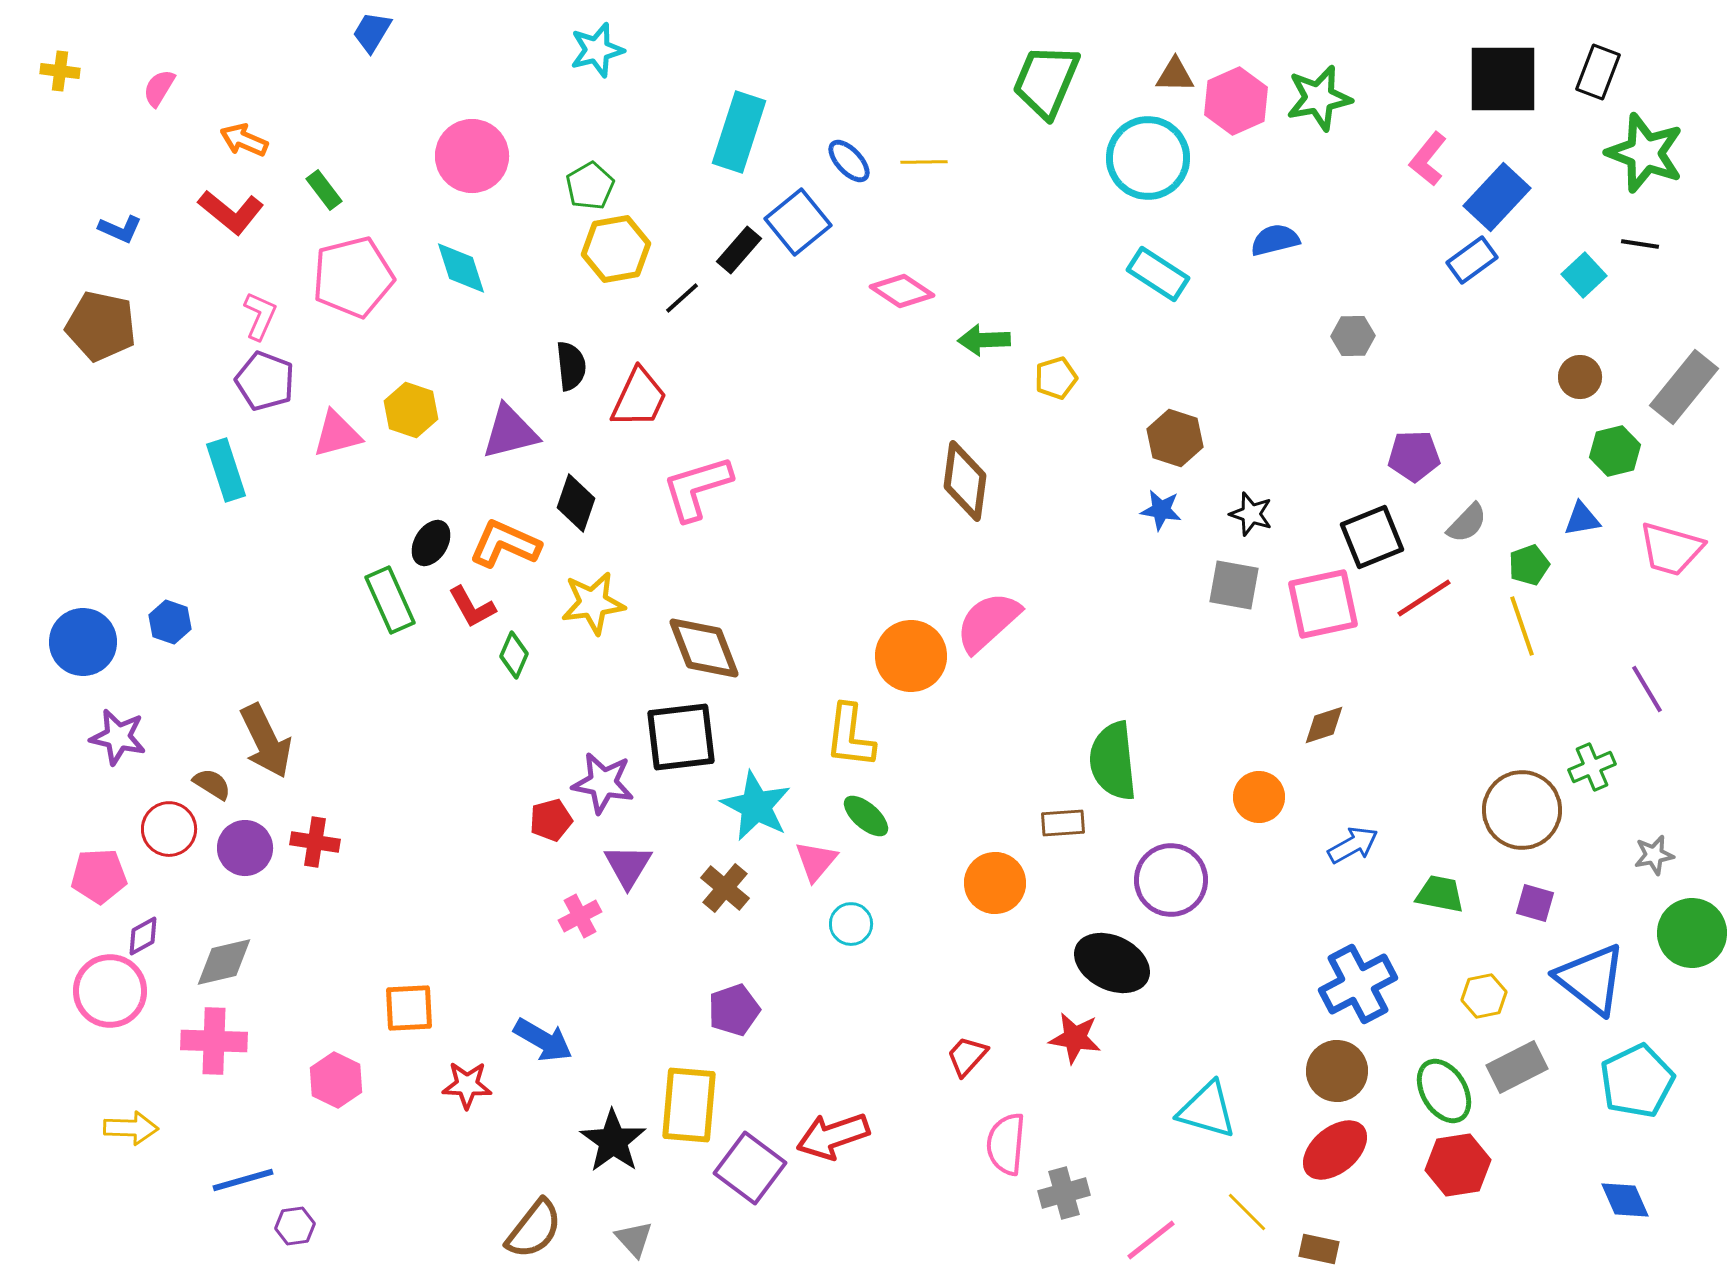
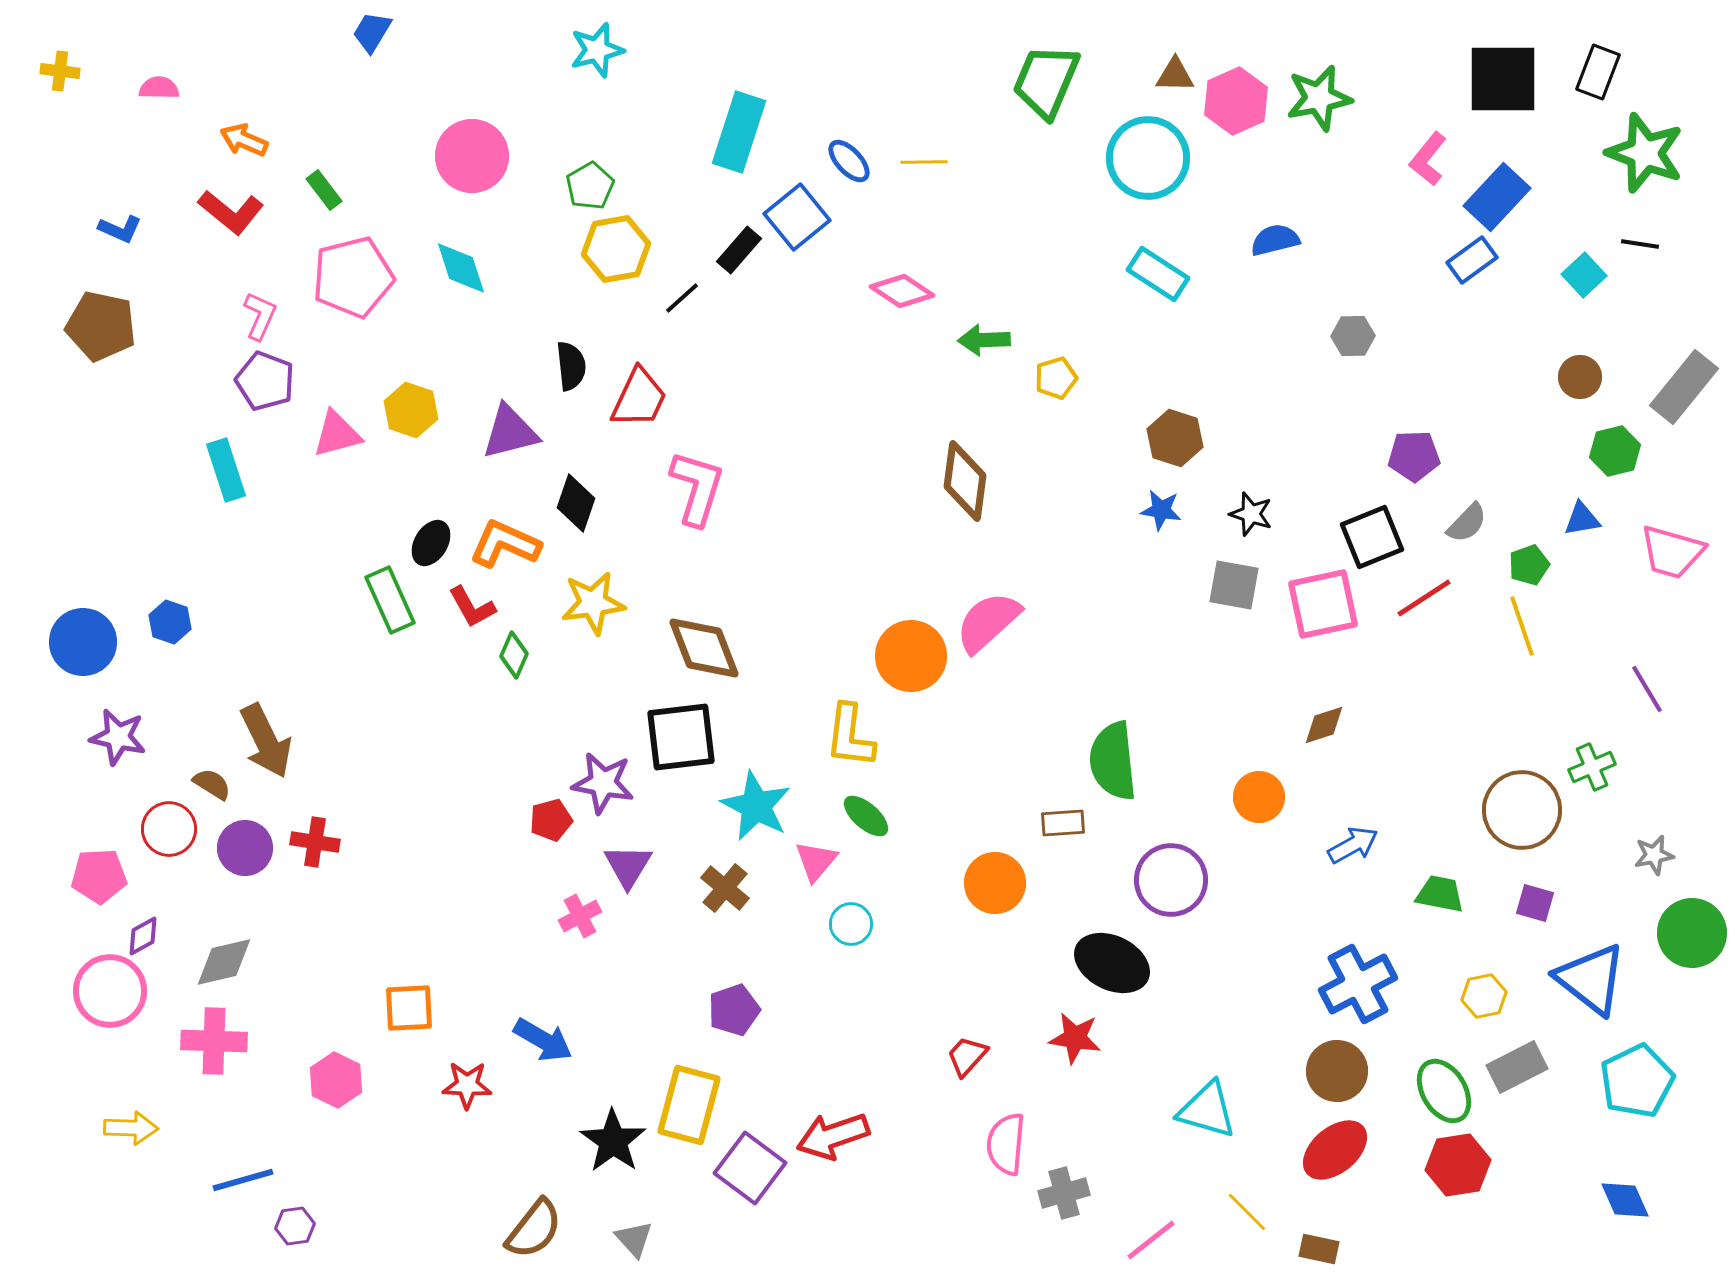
pink semicircle at (159, 88): rotated 60 degrees clockwise
blue square at (798, 222): moved 1 px left, 5 px up
pink L-shape at (697, 488): rotated 124 degrees clockwise
pink trapezoid at (1671, 549): moved 1 px right, 3 px down
yellow rectangle at (689, 1105): rotated 10 degrees clockwise
